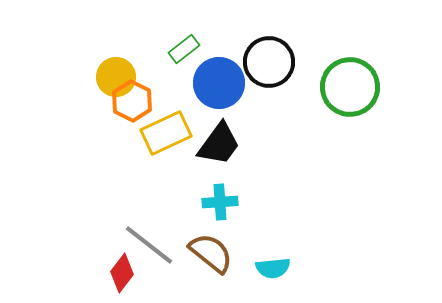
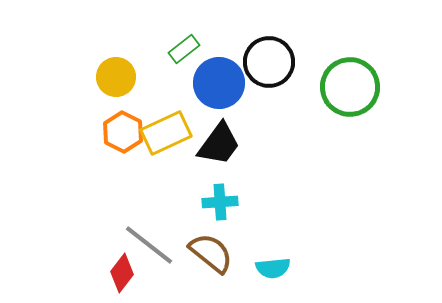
orange hexagon: moved 9 px left, 31 px down
